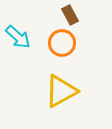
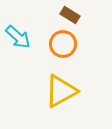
brown rectangle: rotated 30 degrees counterclockwise
orange circle: moved 1 px right, 1 px down
